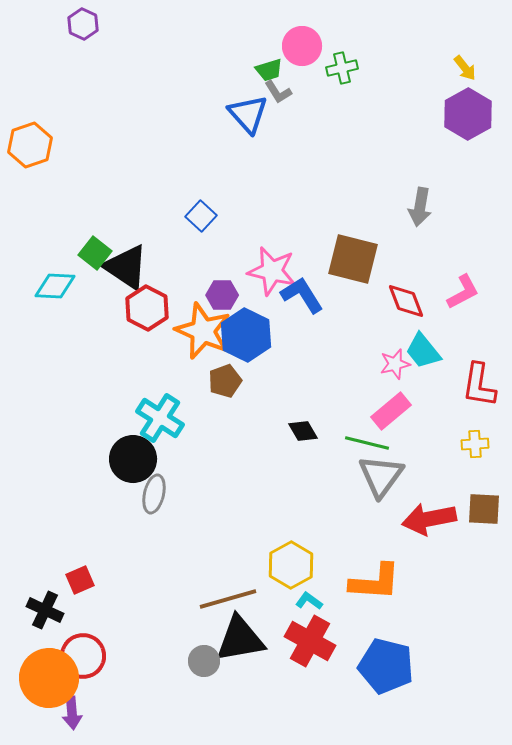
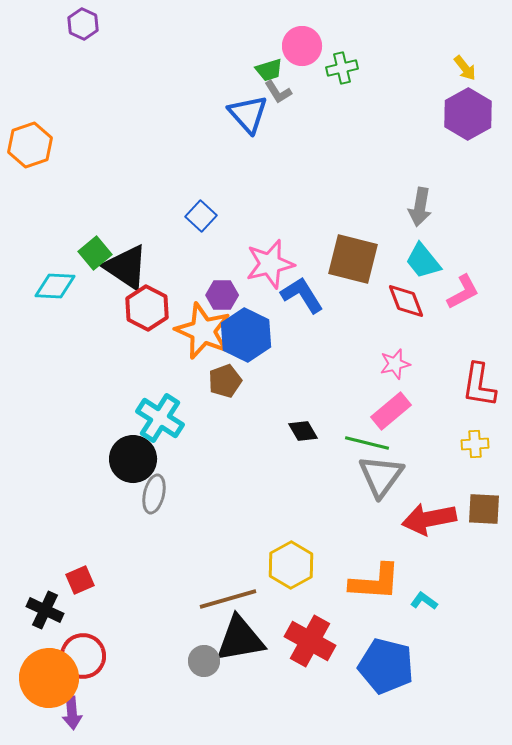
green square at (95, 253): rotated 12 degrees clockwise
pink star at (272, 271): moved 2 px left, 7 px up; rotated 27 degrees counterclockwise
cyan trapezoid at (423, 351): moved 90 px up
cyan L-shape at (309, 601): moved 115 px right
